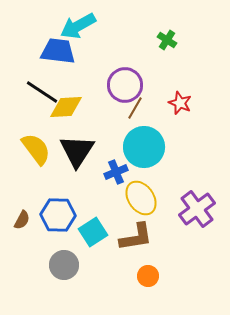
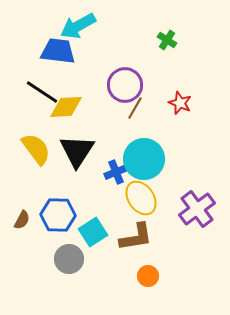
cyan circle: moved 12 px down
gray circle: moved 5 px right, 6 px up
